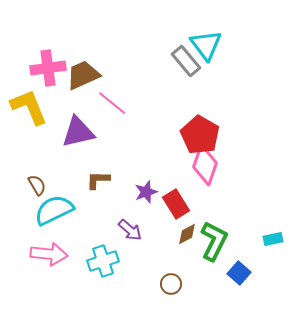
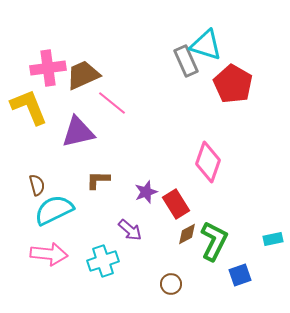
cyan triangle: rotated 36 degrees counterclockwise
gray rectangle: rotated 16 degrees clockwise
red pentagon: moved 33 px right, 51 px up
pink diamond: moved 3 px right, 3 px up
brown semicircle: rotated 15 degrees clockwise
blue square: moved 1 px right, 2 px down; rotated 30 degrees clockwise
